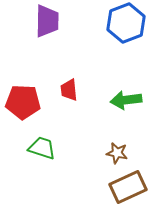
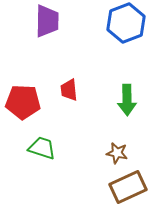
green arrow: moved 1 px right; rotated 84 degrees counterclockwise
